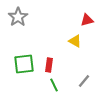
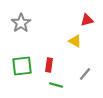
gray star: moved 3 px right, 6 px down
green square: moved 2 px left, 2 px down
gray line: moved 1 px right, 7 px up
green line: moved 2 px right; rotated 48 degrees counterclockwise
